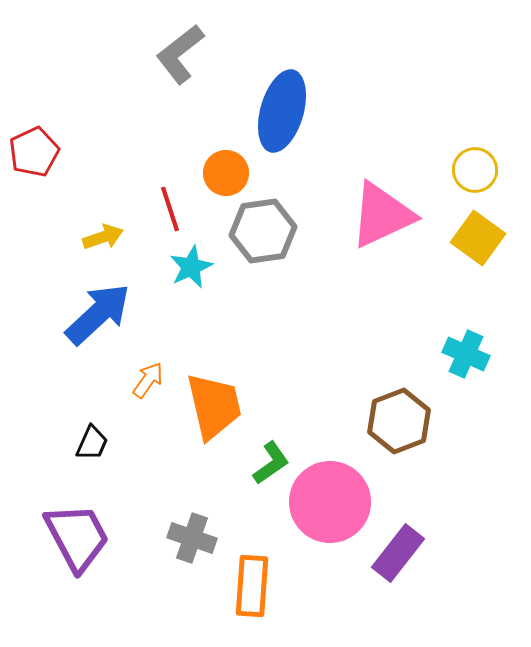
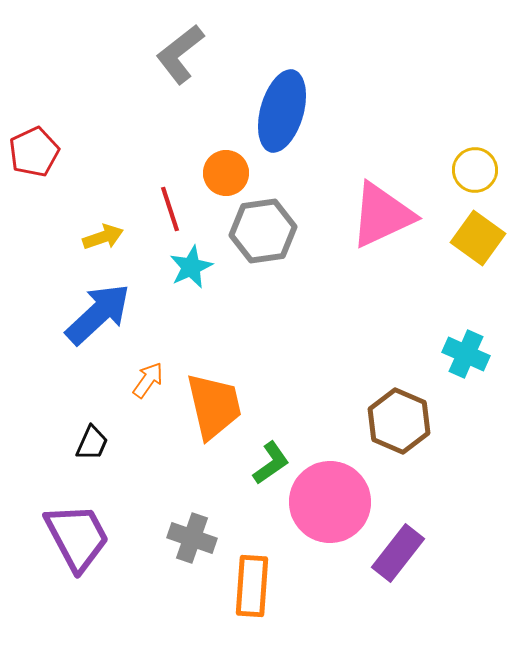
brown hexagon: rotated 16 degrees counterclockwise
